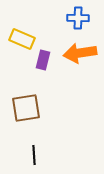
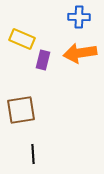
blue cross: moved 1 px right, 1 px up
brown square: moved 5 px left, 2 px down
black line: moved 1 px left, 1 px up
